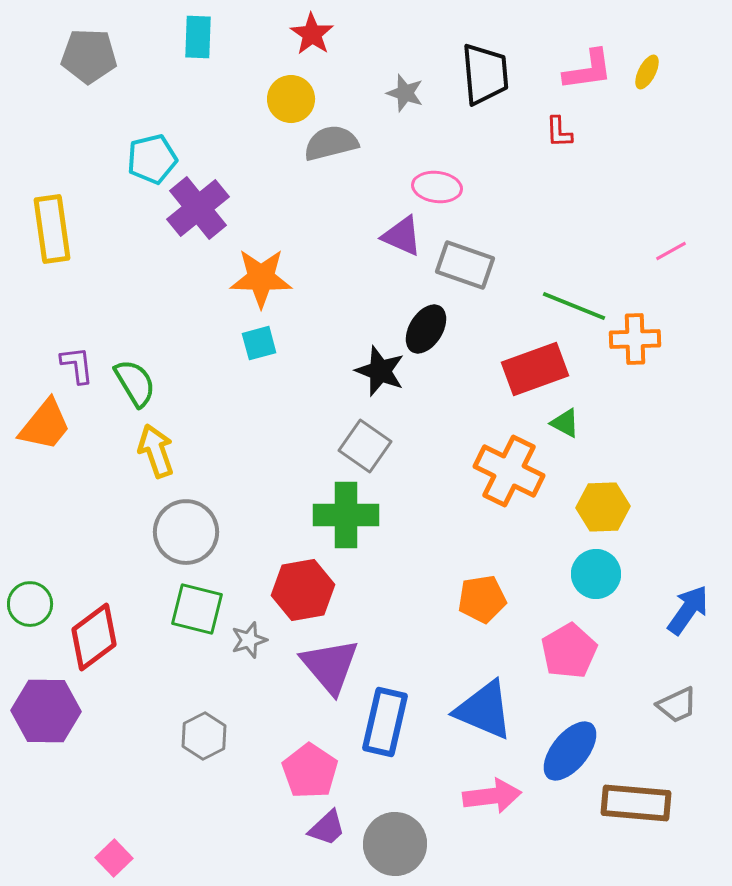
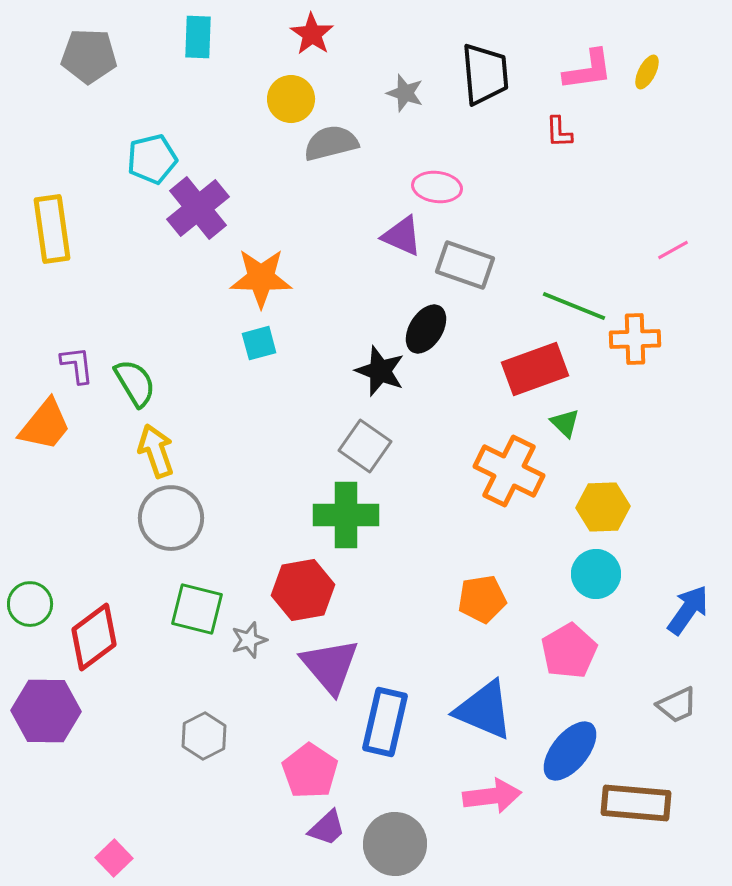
pink line at (671, 251): moved 2 px right, 1 px up
green triangle at (565, 423): rotated 16 degrees clockwise
gray circle at (186, 532): moved 15 px left, 14 px up
